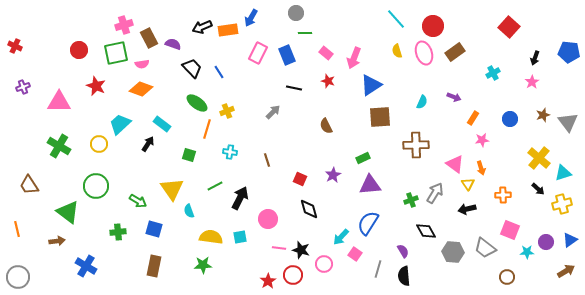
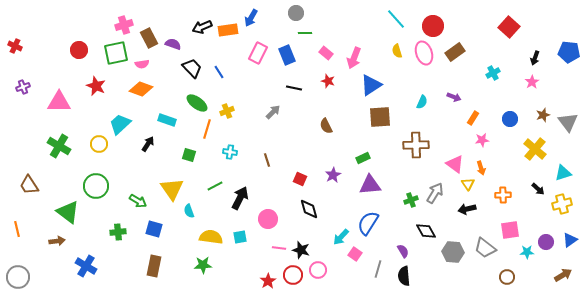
cyan rectangle at (162, 124): moved 5 px right, 4 px up; rotated 18 degrees counterclockwise
yellow cross at (539, 158): moved 4 px left, 9 px up
pink square at (510, 230): rotated 30 degrees counterclockwise
pink circle at (324, 264): moved 6 px left, 6 px down
brown arrow at (566, 271): moved 3 px left, 4 px down
